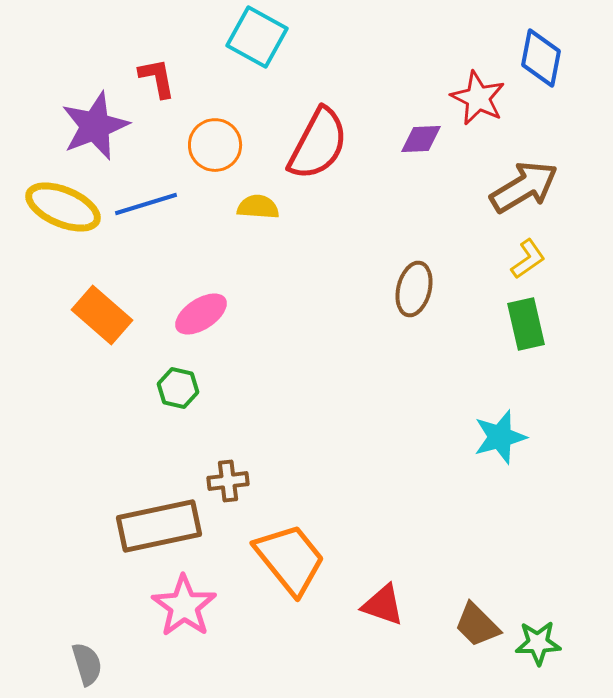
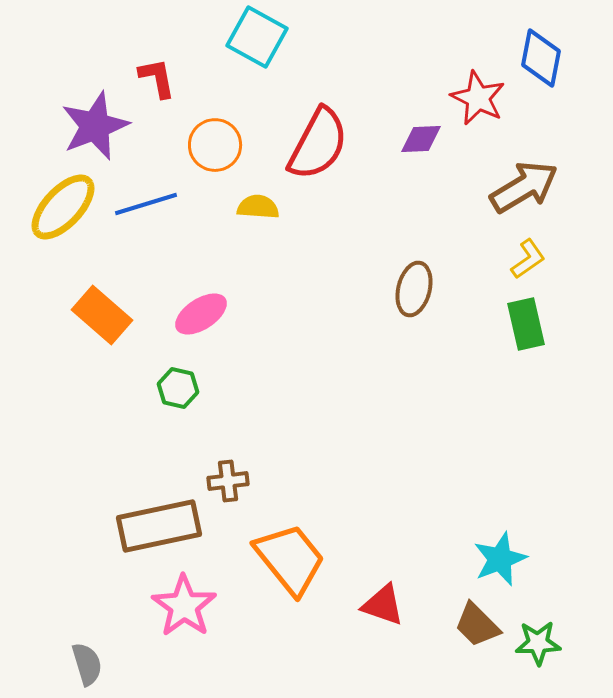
yellow ellipse: rotated 70 degrees counterclockwise
cyan star: moved 122 px down; rotated 6 degrees counterclockwise
